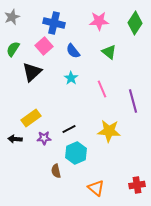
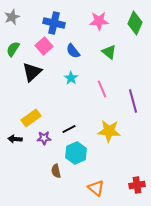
green diamond: rotated 10 degrees counterclockwise
